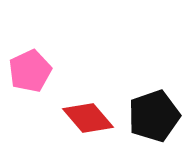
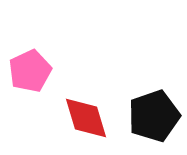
red diamond: moved 2 px left; rotated 24 degrees clockwise
